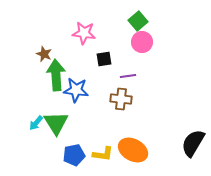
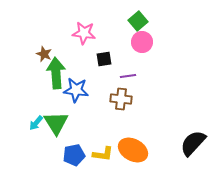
green arrow: moved 2 px up
black semicircle: rotated 12 degrees clockwise
